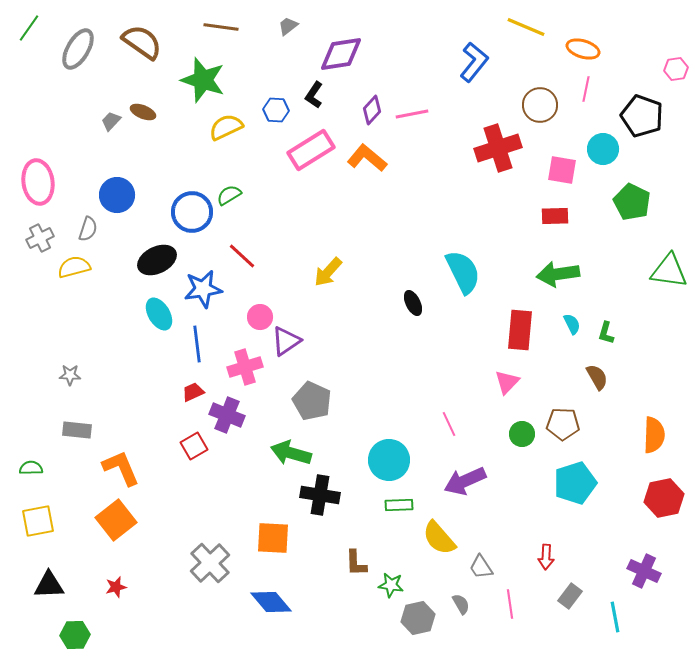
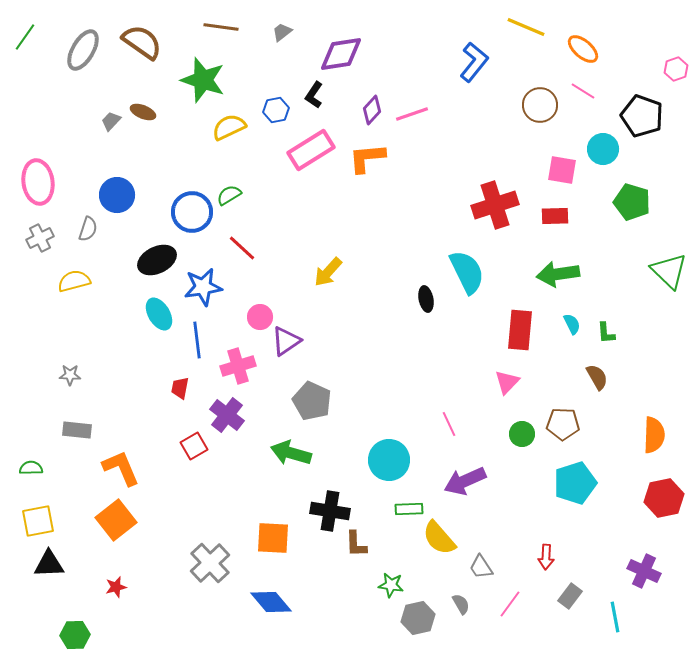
gray trapezoid at (288, 26): moved 6 px left, 6 px down
green line at (29, 28): moved 4 px left, 9 px down
gray ellipse at (78, 49): moved 5 px right, 1 px down
orange ellipse at (583, 49): rotated 24 degrees clockwise
pink hexagon at (676, 69): rotated 10 degrees counterclockwise
pink line at (586, 89): moved 3 px left, 2 px down; rotated 70 degrees counterclockwise
blue hexagon at (276, 110): rotated 15 degrees counterclockwise
pink line at (412, 114): rotated 8 degrees counterclockwise
yellow semicircle at (226, 127): moved 3 px right
red cross at (498, 148): moved 3 px left, 57 px down
orange L-shape at (367, 158): rotated 45 degrees counterclockwise
green pentagon at (632, 202): rotated 9 degrees counterclockwise
red line at (242, 256): moved 8 px up
yellow semicircle at (74, 267): moved 14 px down
green triangle at (669, 271): rotated 36 degrees clockwise
cyan semicircle at (463, 272): moved 4 px right
blue star at (203, 289): moved 2 px up
black ellipse at (413, 303): moved 13 px right, 4 px up; rotated 15 degrees clockwise
green L-shape at (606, 333): rotated 20 degrees counterclockwise
blue line at (197, 344): moved 4 px up
pink cross at (245, 367): moved 7 px left, 1 px up
red trapezoid at (193, 392): moved 13 px left, 4 px up; rotated 55 degrees counterclockwise
purple cross at (227, 415): rotated 16 degrees clockwise
black cross at (320, 495): moved 10 px right, 16 px down
green rectangle at (399, 505): moved 10 px right, 4 px down
brown L-shape at (356, 563): moved 19 px up
black triangle at (49, 585): moved 21 px up
pink line at (510, 604): rotated 44 degrees clockwise
